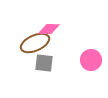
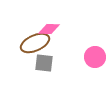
pink circle: moved 4 px right, 3 px up
